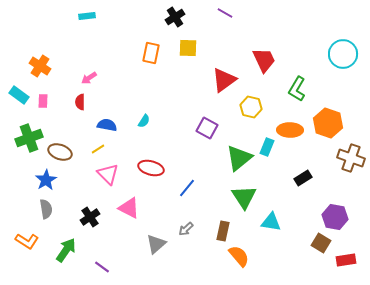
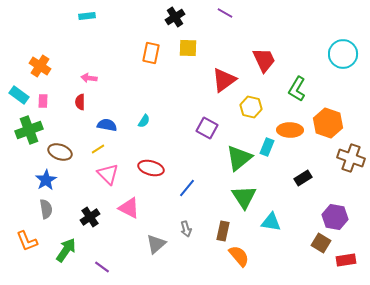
pink arrow at (89, 78): rotated 42 degrees clockwise
green cross at (29, 138): moved 8 px up
gray arrow at (186, 229): rotated 63 degrees counterclockwise
orange L-shape at (27, 241): rotated 35 degrees clockwise
